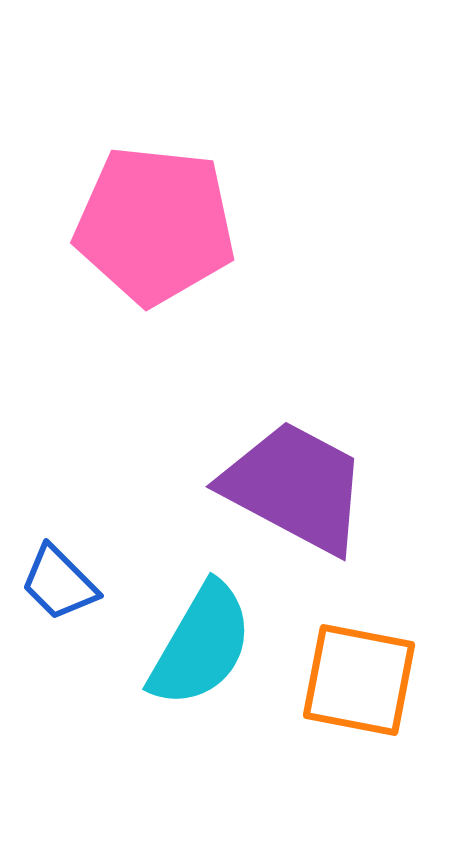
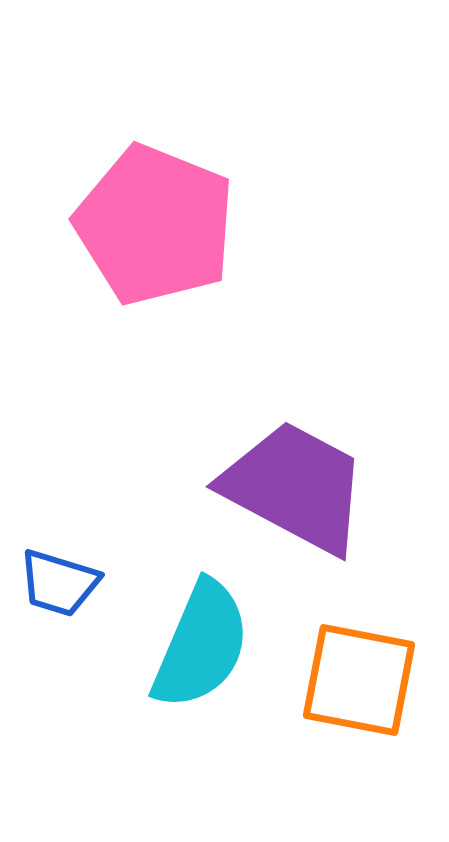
pink pentagon: rotated 16 degrees clockwise
blue trapezoid: rotated 28 degrees counterclockwise
cyan semicircle: rotated 7 degrees counterclockwise
